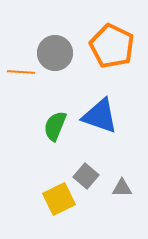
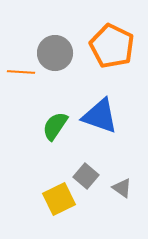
green semicircle: rotated 12 degrees clockwise
gray triangle: rotated 35 degrees clockwise
